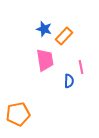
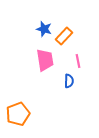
pink line: moved 3 px left, 6 px up
orange pentagon: rotated 10 degrees counterclockwise
